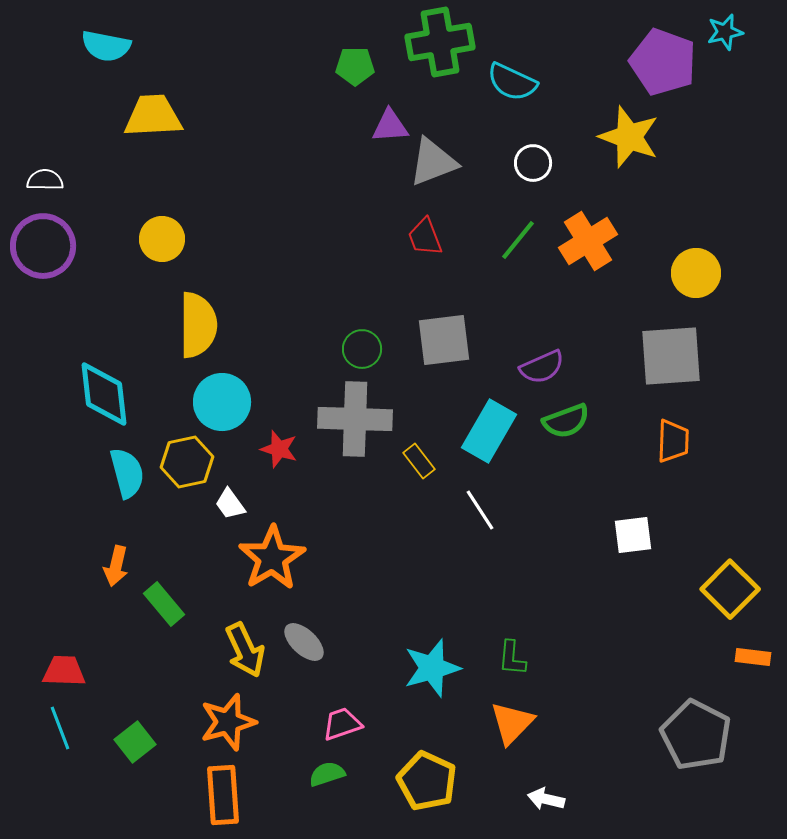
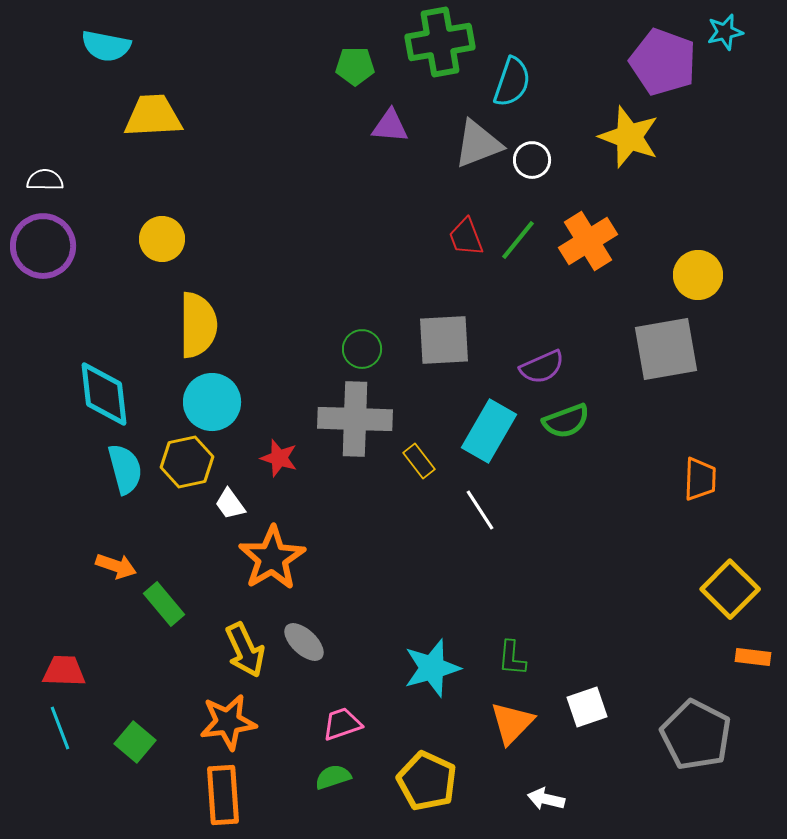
cyan semicircle at (512, 82): rotated 96 degrees counterclockwise
purple triangle at (390, 126): rotated 9 degrees clockwise
gray triangle at (433, 162): moved 45 px right, 18 px up
white circle at (533, 163): moved 1 px left, 3 px up
red trapezoid at (425, 237): moved 41 px right
yellow circle at (696, 273): moved 2 px right, 2 px down
gray square at (444, 340): rotated 4 degrees clockwise
gray square at (671, 356): moved 5 px left, 7 px up; rotated 6 degrees counterclockwise
cyan circle at (222, 402): moved 10 px left
orange trapezoid at (673, 441): moved 27 px right, 38 px down
red star at (279, 449): moved 9 px down
cyan semicircle at (127, 473): moved 2 px left, 4 px up
white square at (633, 535): moved 46 px left, 172 px down; rotated 12 degrees counterclockwise
orange arrow at (116, 566): rotated 84 degrees counterclockwise
orange star at (228, 722): rotated 8 degrees clockwise
green square at (135, 742): rotated 12 degrees counterclockwise
green semicircle at (327, 774): moved 6 px right, 3 px down
